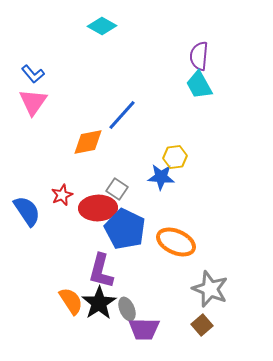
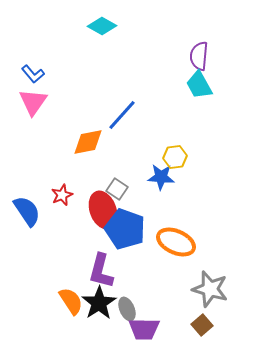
red ellipse: moved 5 px right, 2 px down; rotated 72 degrees clockwise
blue pentagon: rotated 6 degrees counterclockwise
gray star: rotated 6 degrees counterclockwise
